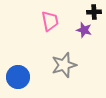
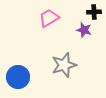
pink trapezoid: moved 1 px left, 3 px up; rotated 110 degrees counterclockwise
